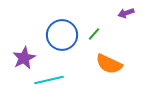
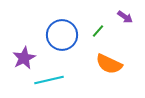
purple arrow: moved 1 px left, 4 px down; rotated 126 degrees counterclockwise
green line: moved 4 px right, 3 px up
